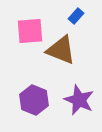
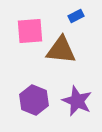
blue rectangle: rotated 21 degrees clockwise
brown triangle: rotated 16 degrees counterclockwise
purple star: moved 2 px left, 1 px down
